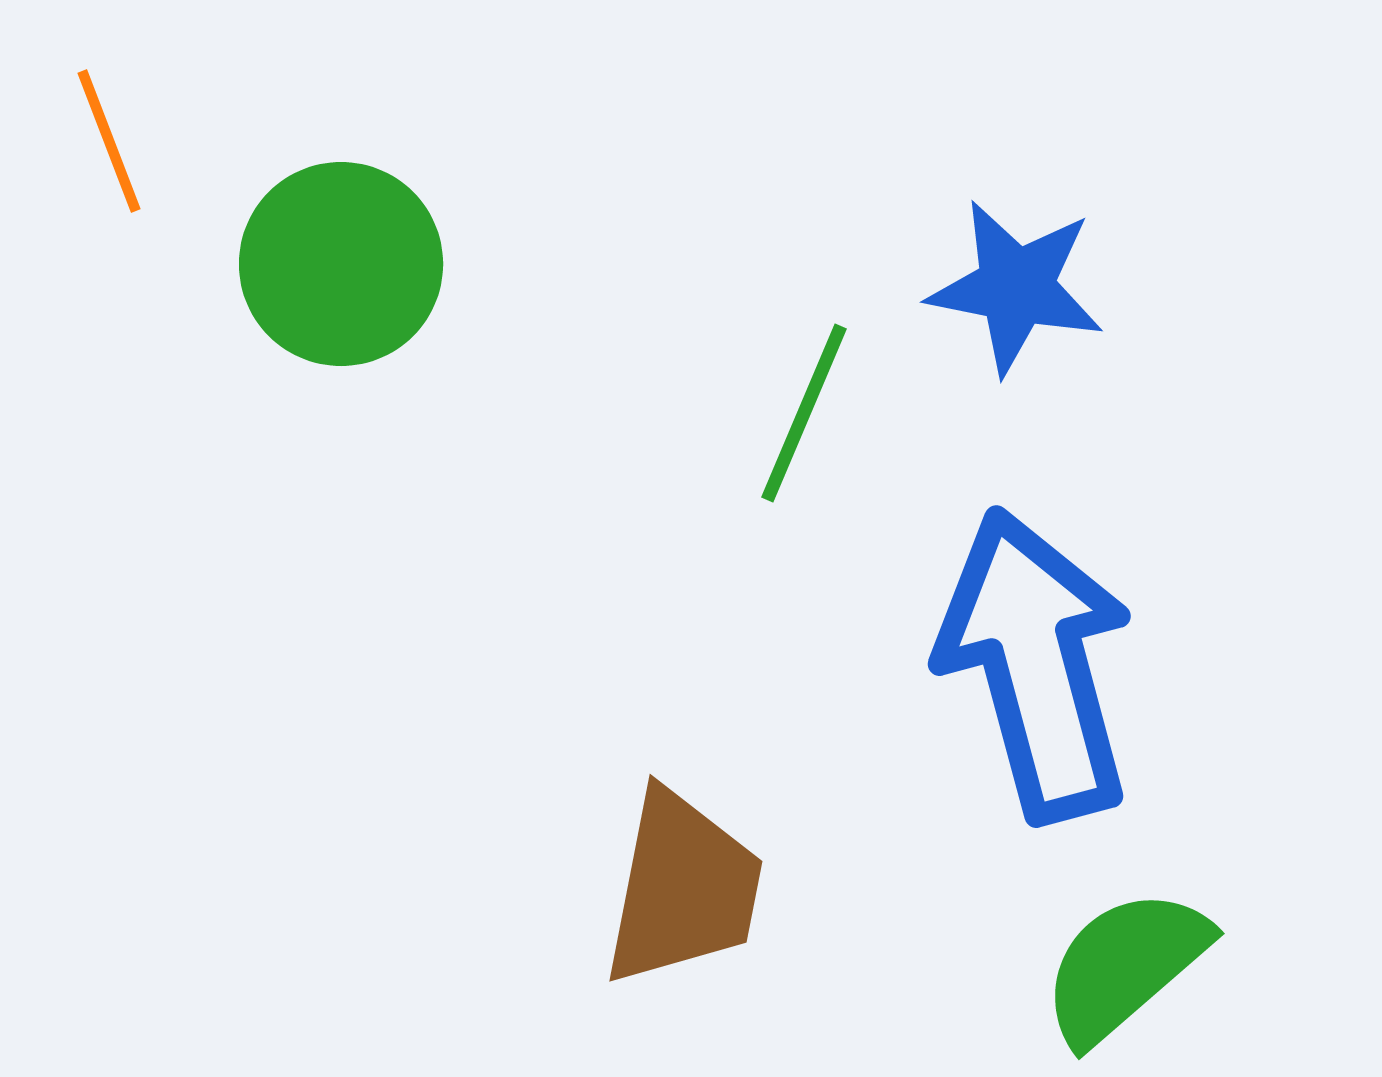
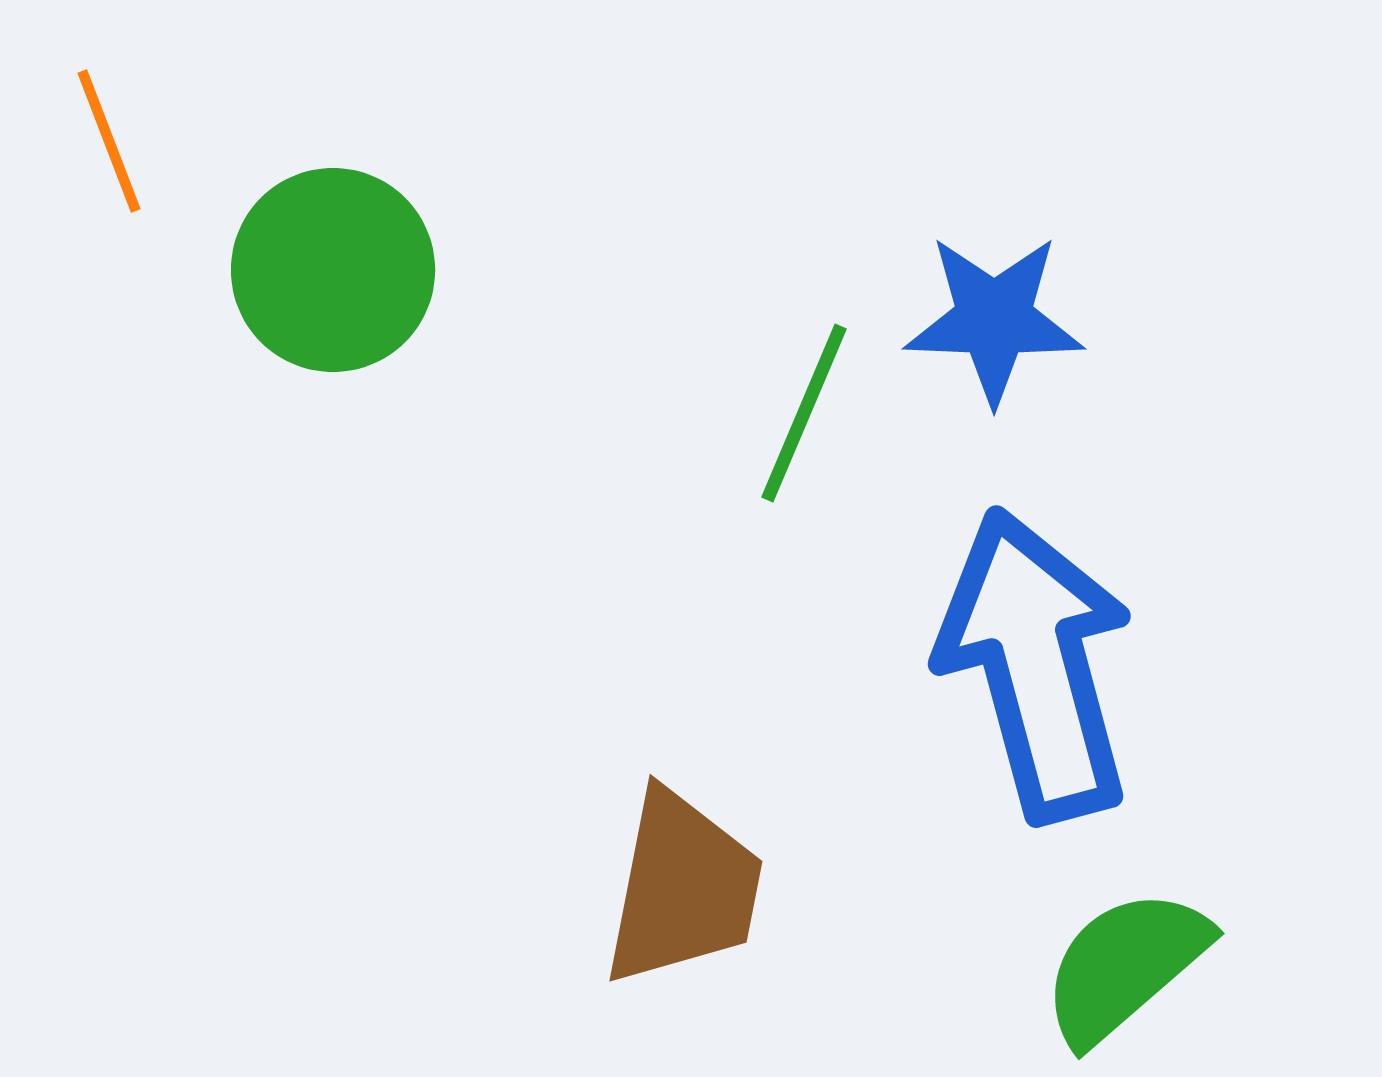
green circle: moved 8 px left, 6 px down
blue star: moved 22 px left, 32 px down; rotated 9 degrees counterclockwise
